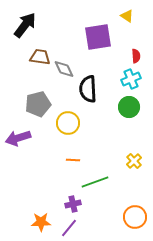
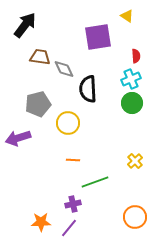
green circle: moved 3 px right, 4 px up
yellow cross: moved 1 px right
